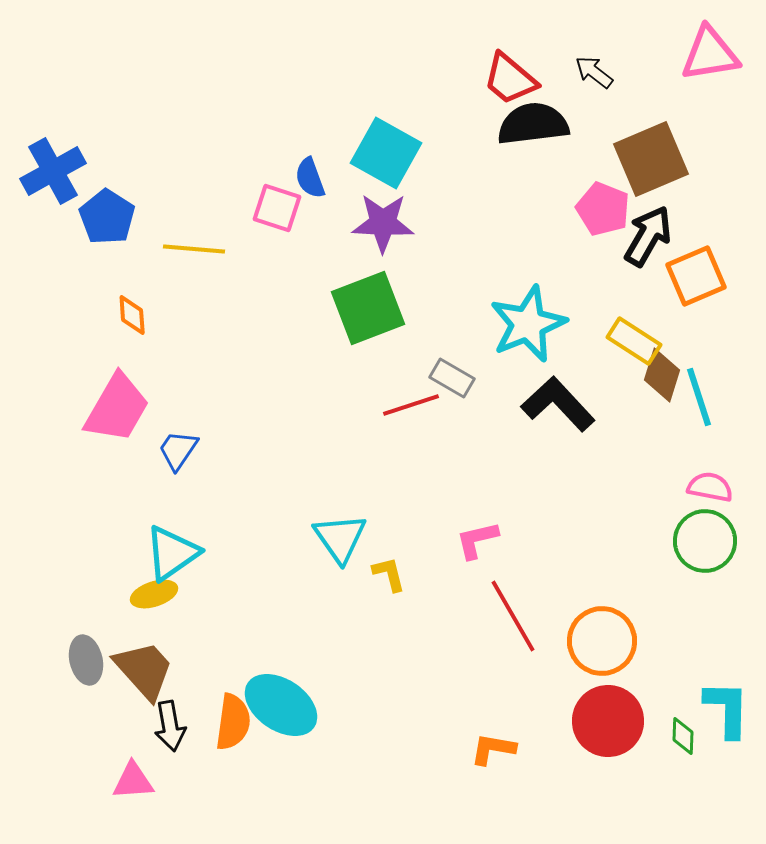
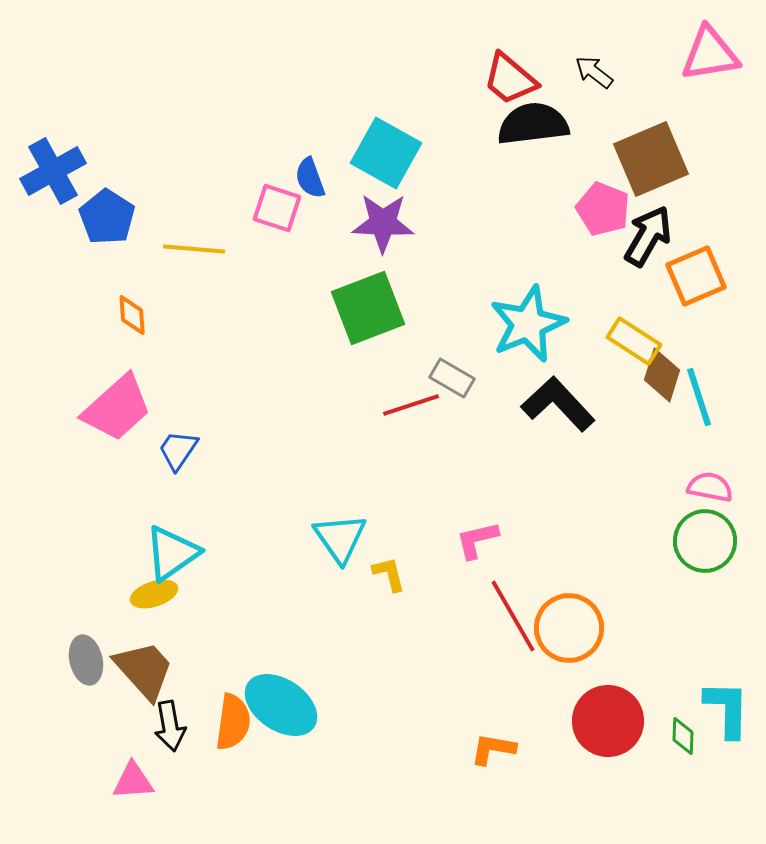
pink trapezoid at (117, 408): rotated 18 degrees clockwise
orange circle at (602, 641): moved 33 px left, 13 px up
